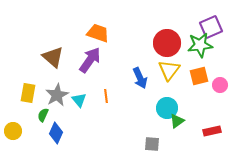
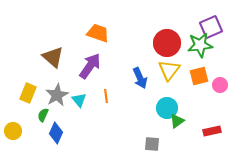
purple arrow: moved 6 px down
yellow rectangle: rotated 12 degrees clockwise
